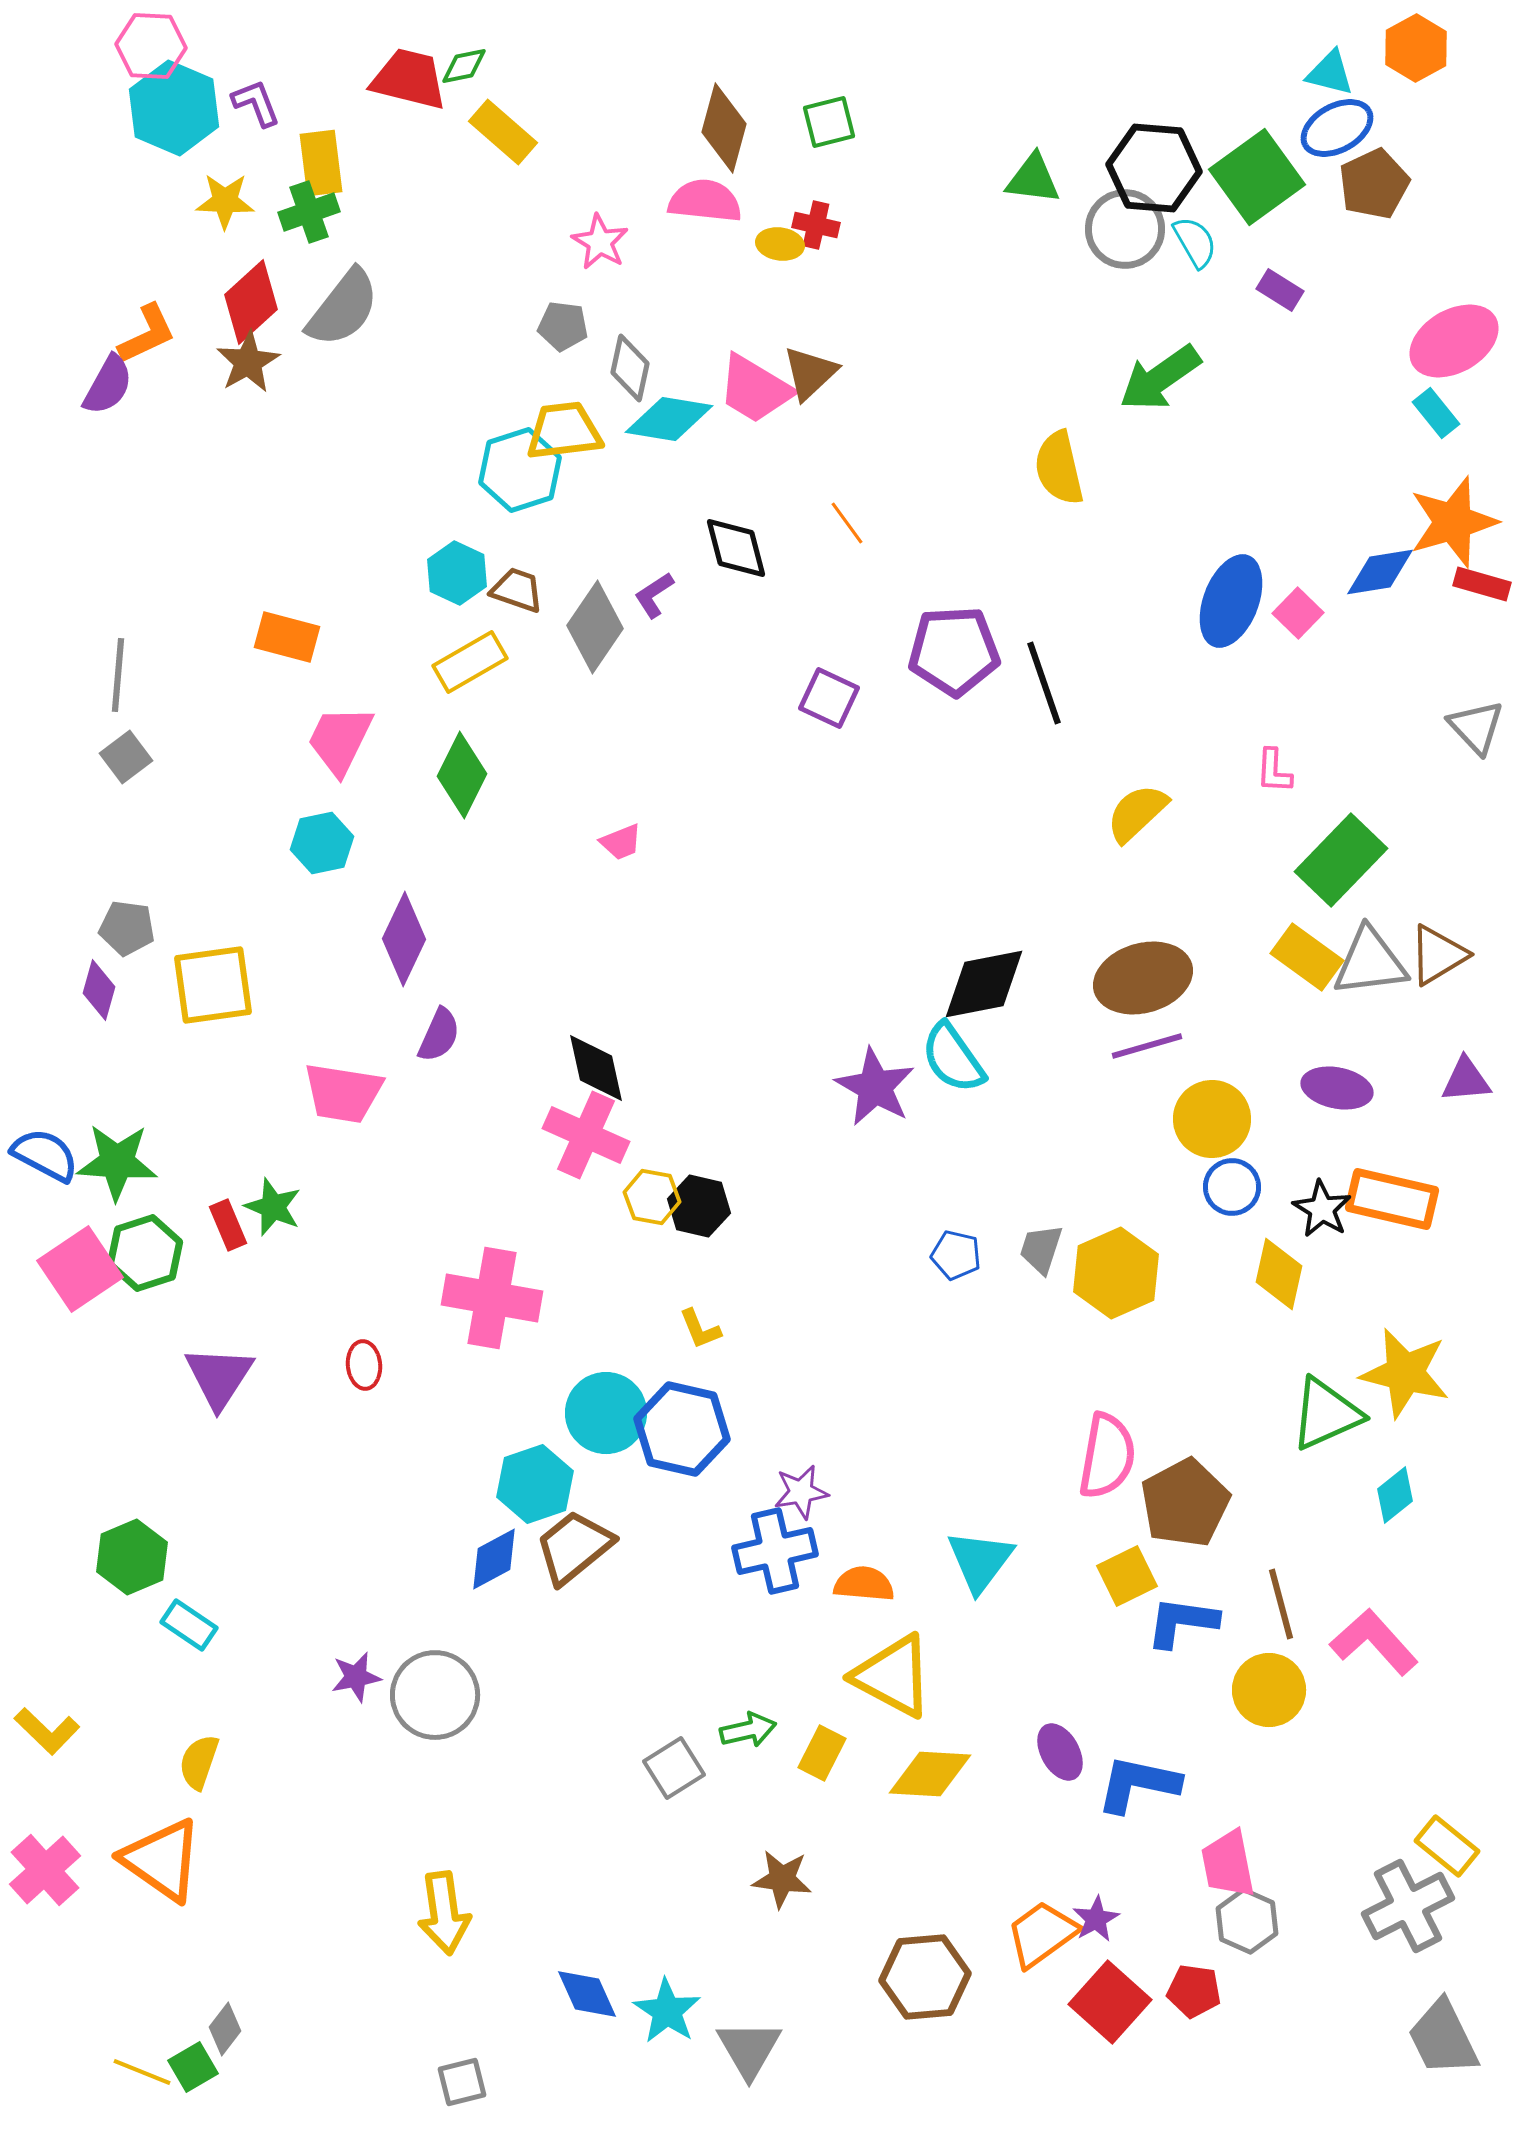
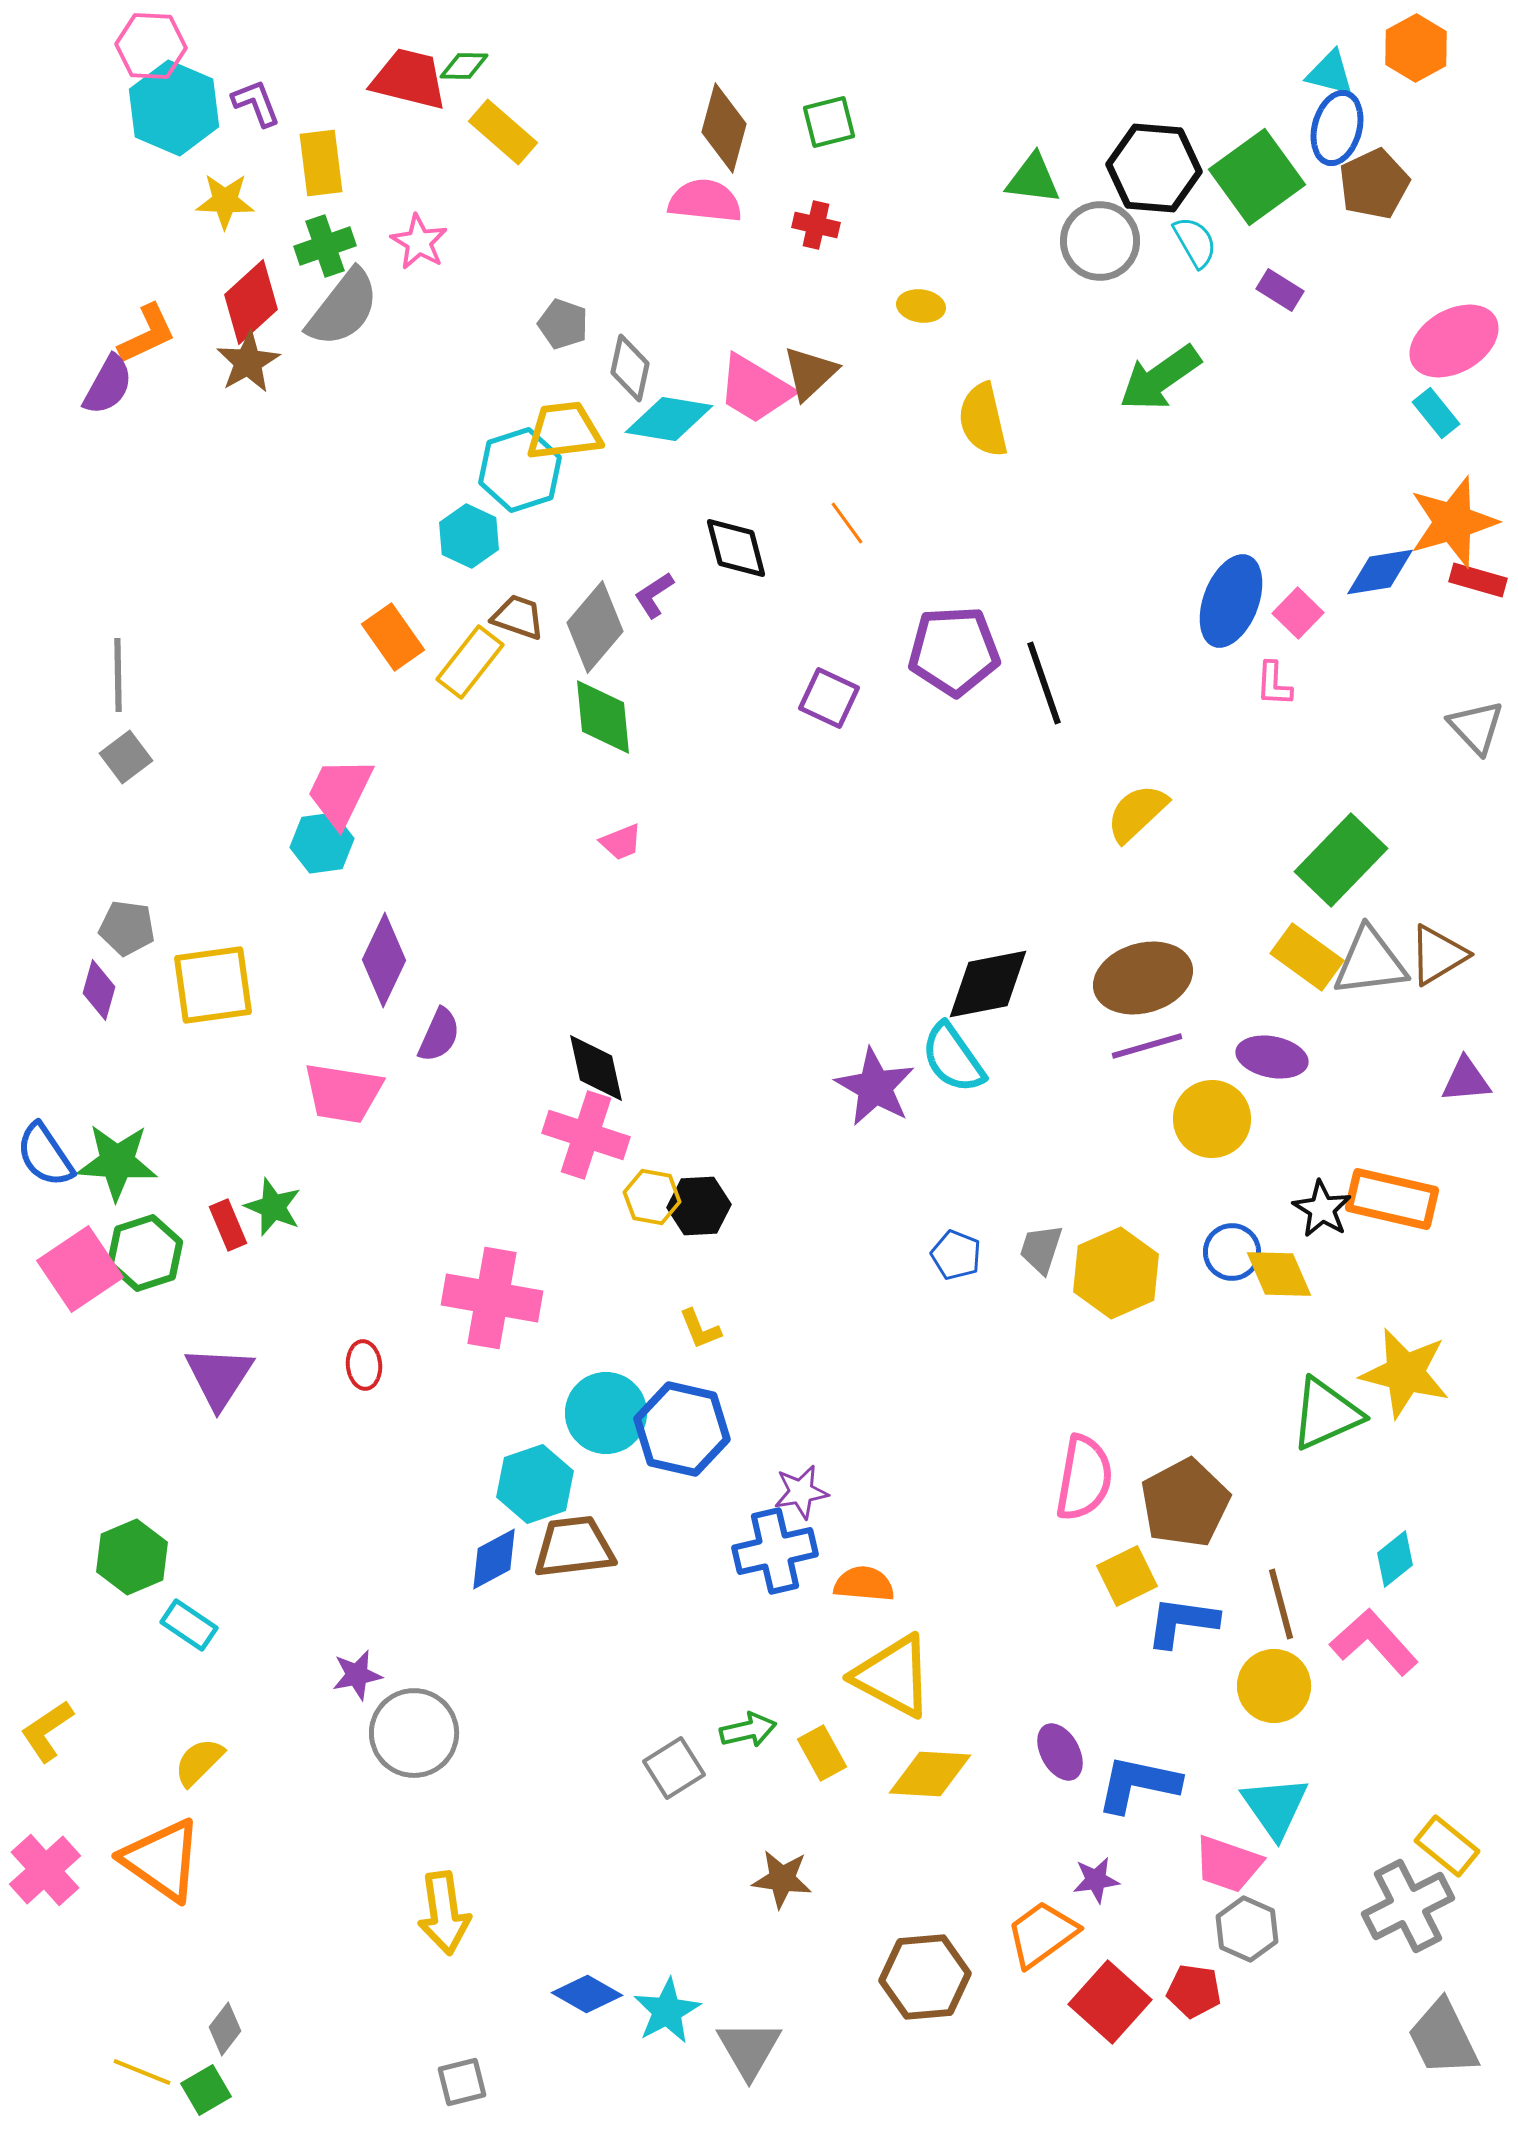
green diamond at (464, 66): rotated 12 degrees clockwise
blue ellipse at (1337, 128): rotated 46 degrees counterclockwise
green cross at (309, 212): moved 16 px right, 34 px down
gray circle at (1125, 229): moved 25 px left, 12 px down
pink star at (600, 242): moved 181 px left
yellow ellipse at (780, 244): moved 141 px right, 62 px down
gray pentagon at (563, 326): moved 2 px up; rotated 12 degrees clockwise
yellow semicircle at (1059, 468): moved 76 px left, 48 px up
cyan hexagon at (457, 573): moved 12 px right, 37 px up
red rectangle at (1482, 584): moved 4 px left, 4 px up
brown trapezoid at (517, 590): moved 1 px right, 27 px down
gray diamond at (595, 627): rotated 6 degrees clockwise
orange rectangle at (287, 637): moved 106 px right; rotated 40 degrees clockwise
yellow rectangle at (470, 662): rotated 22 degrees counterclockwise
gray line at (118, 675): rotated 6 degrees counterclockwise
pink trapezoid at (340, 740): moved 52 px down
pink L-shape at (1274, 771): moved 87 px up
green diamond at (462, 775): moved 141 px right, 58 px up; rotated 32 degrees counterclockwise
cyan hexagon at (322, 843): rotated 4 degrees clockwise
purple diamond at (404, 939): moved 20 px left, 21 px down
black diamond at (984, 984): moved 4 px right
purple ellipse at (1337, 1088): moved 65 px left, 31 px up
pink cross at (586, 1135): rotated 6 degrees counterclockwise
blue semicircle at (45, 1155): rotated 152 degrees counterclockwise
blue circle at (1232, 1187): moved 65 px down
black hexagon at (699, 1206): rotated 16 degrees counterclockwise
blue pentagon at (956, 1255): rotated 9 degrees clockwise
yellow diamond at (1279, 1274): rotated 36 degrees counterclockwise
pink semicircle at (1107, 1456): moved 23 px left, 22 px down
cyan diamond at (1395, 1495): moved 64 px down
brown trapezoid at (574, 1547): rotated 32 degrees clockwise
cyan triangle at (980, 1561): moved 295 px right, 246 px down; rotated 12 degrees counterclockwise
purple star at (356, 1677): moved 1 px right, 2 px up
yellow circle at (1269, 1690): moved 5 px right, 4 px up
gray circle at (435, 1695): moved 21 px left, 38 px down
yellow L-shape at (47, 1731): rotated 102 degrees clockwise
yellow rectangle at (822, 1753): rotated 56 degrees counterclockwise
yellow semicircle at (199, 1762): rotated 26 degrees clockwise
pink trapezoid at (1228, 1864): rotated 60 degrees counterclockwise
purple star at (1096, 1919): moved 39 px up; rotated 21 degrees clockwise
gray hexagon at (1247, 1921): moved 8 px down
blue diamond at (587, 1994): rotated 36 degrees counterclockwise
cyan star at (667, 2011): rotated 10 degrees clockwise
green square at (193, 2067): moved 13 px right, 23 px down
